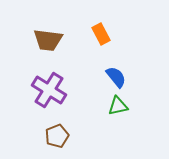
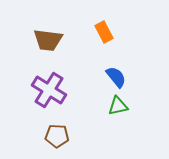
orange rectangle: moved 3 px right, 2 px up
brown pentagon: rotated 25 degrees clockwise
